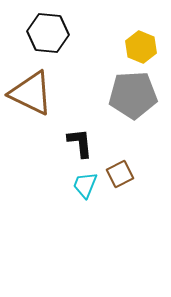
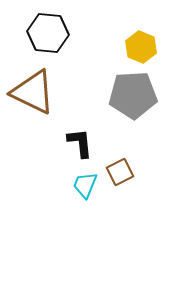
brown triangle: moved 2 px right, 1 px up
brown square: moved 2 px up
